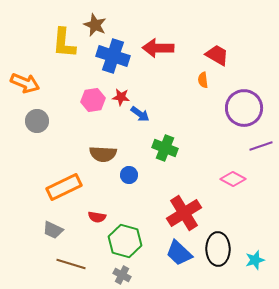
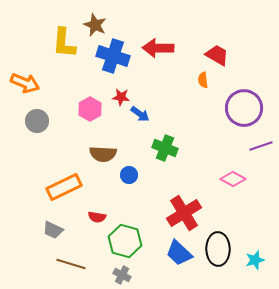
pink hexagon: moved 3 px left, 9 px down; rotated 20 degrees counterclockwise
